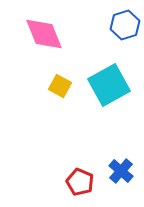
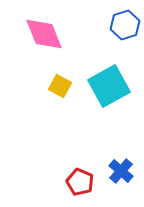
cyan square: moved 1 px down
